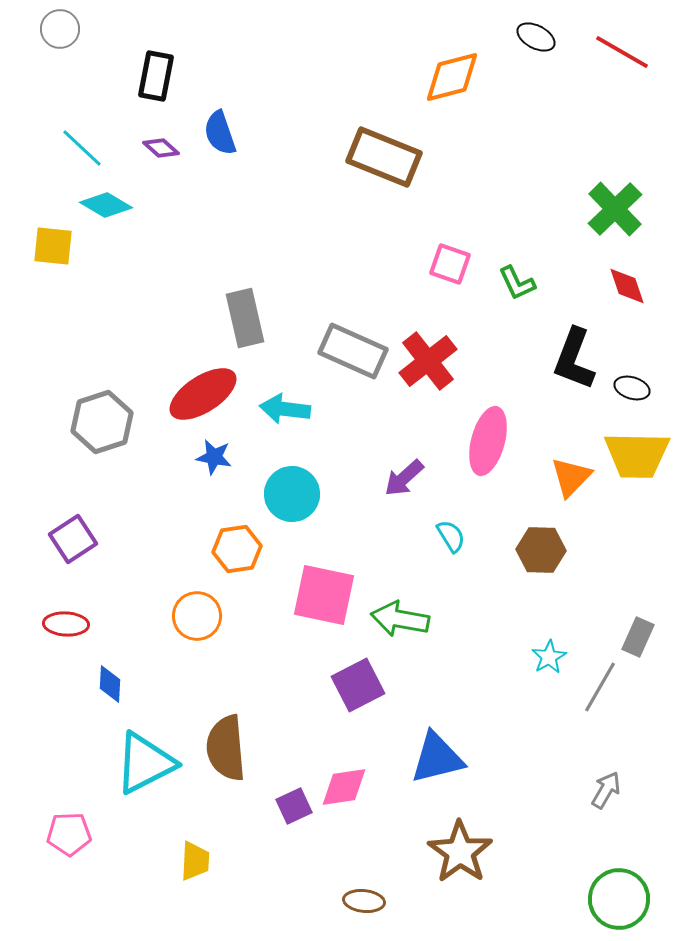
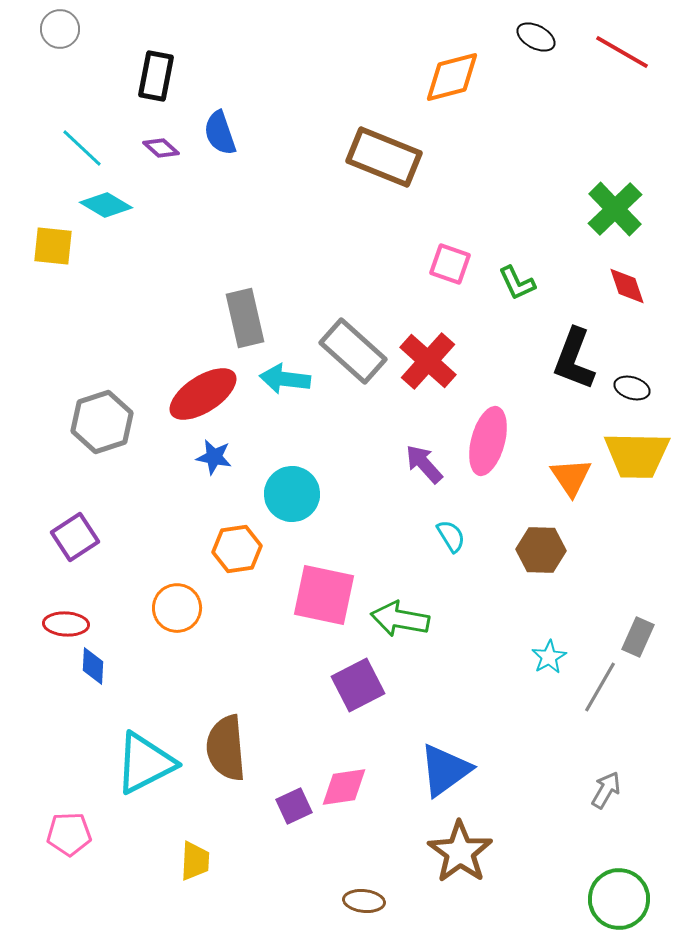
gray rectangle at (353, 351): rotated 18 degrees clockwise
red cross at (428, 361): rotated 10 degrees counterclockwise
cyan arrow at (285, 409): moved 30 px up
orange triangle at (571, 477): rotated 18 degrees counterclockwise
purple arrow at (404, 478): moved 20 px right, 14 px up; rotated 90 degrees clockwise
purple square at (73, 539): moved 2 px right, 2 px up
orange circle at (197, 616): moved 20 px left, 8 px up
blue diamond at (110, 684): moved 17 px left, 18 px up
blue triangle at (437, 758): moved 8 px right, 12 px down; rotated 22 degrees counterclockwise
